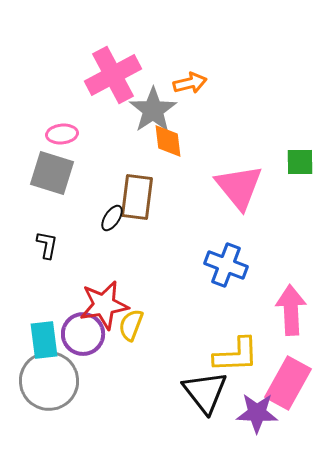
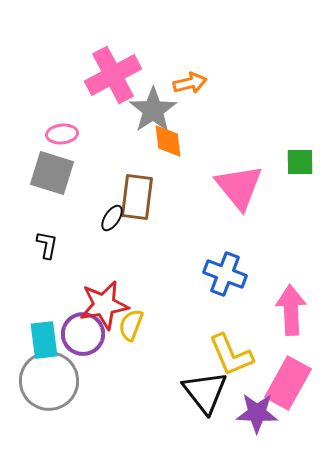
blue cross: moved 1 px left, 9 px down
yellow L-shape: moved 5 px left; rotated 69 degrees clockwise
